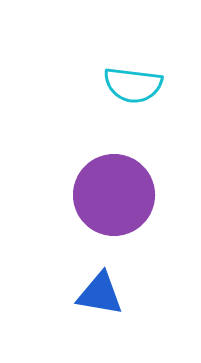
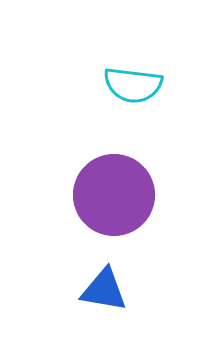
blue triangle: moved 4 px right, 4 px up
